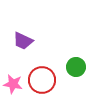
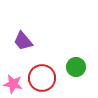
purple trapezoid: rotated 25 degrees clockwise
red circle: moved 2 px up
